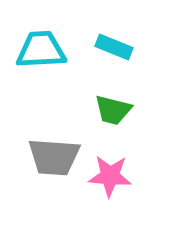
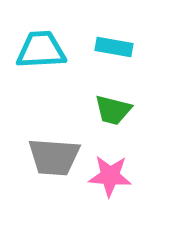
cyan rectangle: rotated 12 degrees counterclockwise
